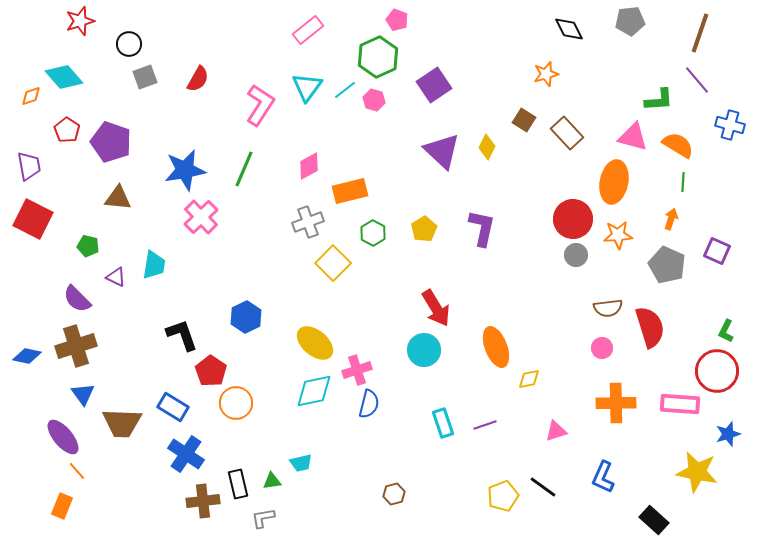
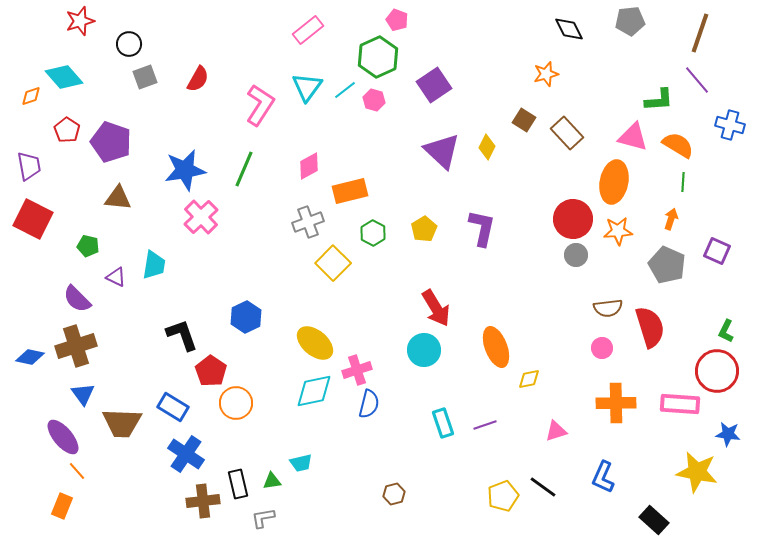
orange star at (618, 235): moved 4 px up
blue diamond at (27, 356): moved 3 px right, 1 px down
blue star at (728, 434): rotated 25 degrees clockwise
